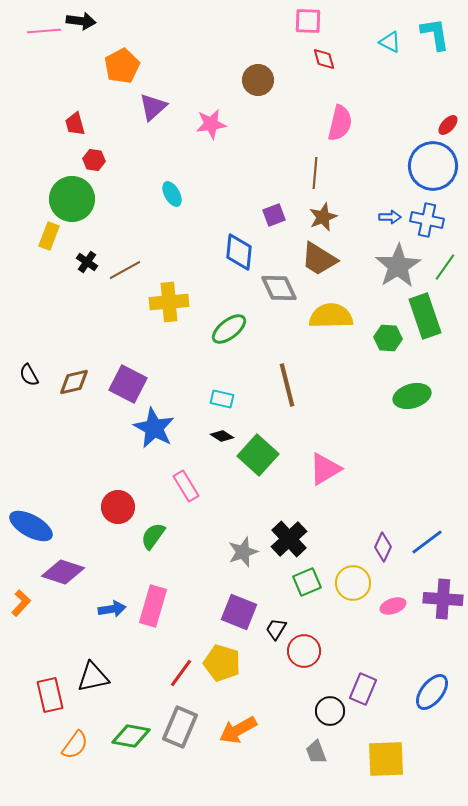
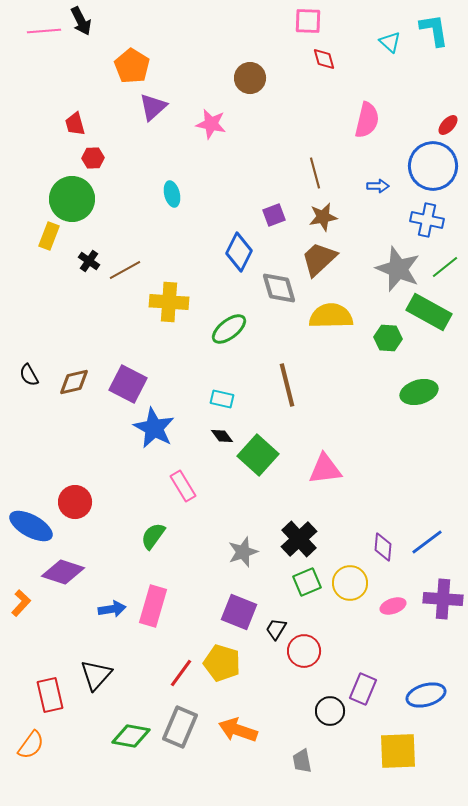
black arrow at (81, 21): rotated 56 degrees clockwise
cyan L-shape at (435, 34): moved 1 px left, 4 px up
cyan triangle at (390, 42): rotated 15 degrees clockwise
orange pentagon at (122, 66): moved 10 px right; rotated 12 degrees counterclockwise
brown circle at (258, 80): moved 8 px left, 2 px up
pink semicircle at (340, 123): moved 27 px right, 3 px up
pink star at (211, 124): rotated 20 degrees clockwise
red hexagon at (94, 160): moved 1 px left, 2 px up; rotated 10 degrees counterclockwise
brown line at (315, 173): rotated 20 degrees counterclockwise
cyan ellipse at (172, 194): rotated 15 degrees clockwise
brown star at (323, 217): rotated 12 degrees clockwise
blue arrow at (390, 217): moved 12 px left, 31 px up
blue diamond at (239, 252): rotated 21 degrees clockwise
brown trapezoid at (319, 259): rotated 105 degrees clockwise
black cross at (87, 262): moved 2 px right, 1 px up
gray star at (398, 266): moved 3 px down; rotated 18 degrees counterclockwise
green line at (445, 267): rotated 16 degrees clockwise
gray diamond at (279, 288): rotated 9 degrees clockwise
yellow cross at (169, 302): rotated 9 degrees clockwise
green rectangle at (425, 316): moved 4 px right, 4 px up; rotated 42 degrees counterclockwise
green ellipse at (412, 396): moved 7 px right, 4 px up
black diamond at (222, 436): rotated 20 degrees clockwise
pink triangle at (325, 469): rotated 24 degrees clockwise
pink rectangle at (186, 486): moved 3 px left
red circle at (118, 507): moved 43 px left, 5 px up
black cross at (289, 539): moved 10 px right
purple diamond at (383, 547): rotated 20 degrees counterclockwise
yellow circle at (353, 583): moved 3 px left
black triangle at (93, 677): moved 3 px right, 2 px up; rotated 36 degrees counterclockwise
blue ellipse at (432, 692): moved 6 px left, 3 px down; rotated 36 degrees clockwise
orange arrow at (238, 730): rotated 48 degrees clockwise
orange semicircle at (75, 745): moved 44 px left
gray trapezoid at (316, 752): moved 14 px left, 9 px down; rotated 10 degrees clockwise
yellow square at (386, 759): moved 12 px right, 8 px up
